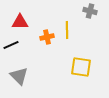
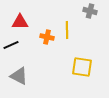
orange cross: rotated 24 degrees clockwise
yellow square: moved 1 px right
gray triangle: rotated 18 degrees counterclockwise
